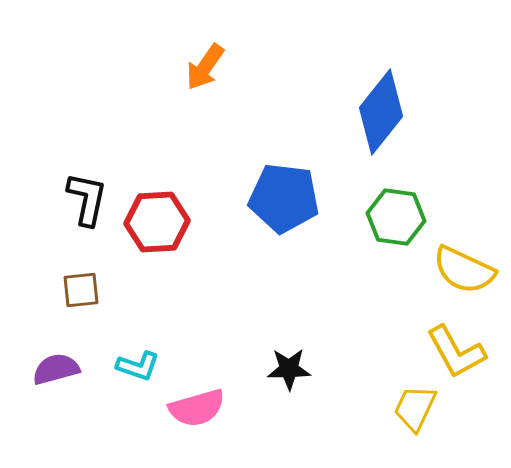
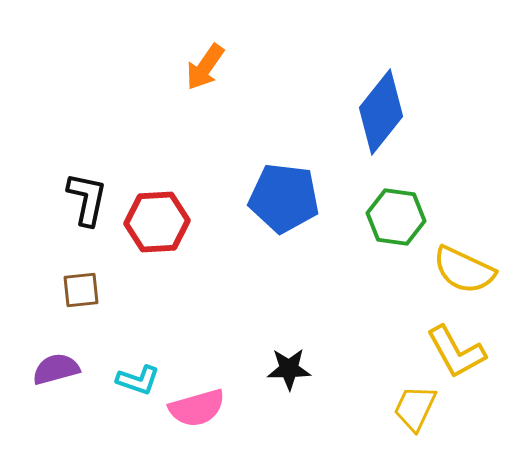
cyan L-shape: moved 14 px down
